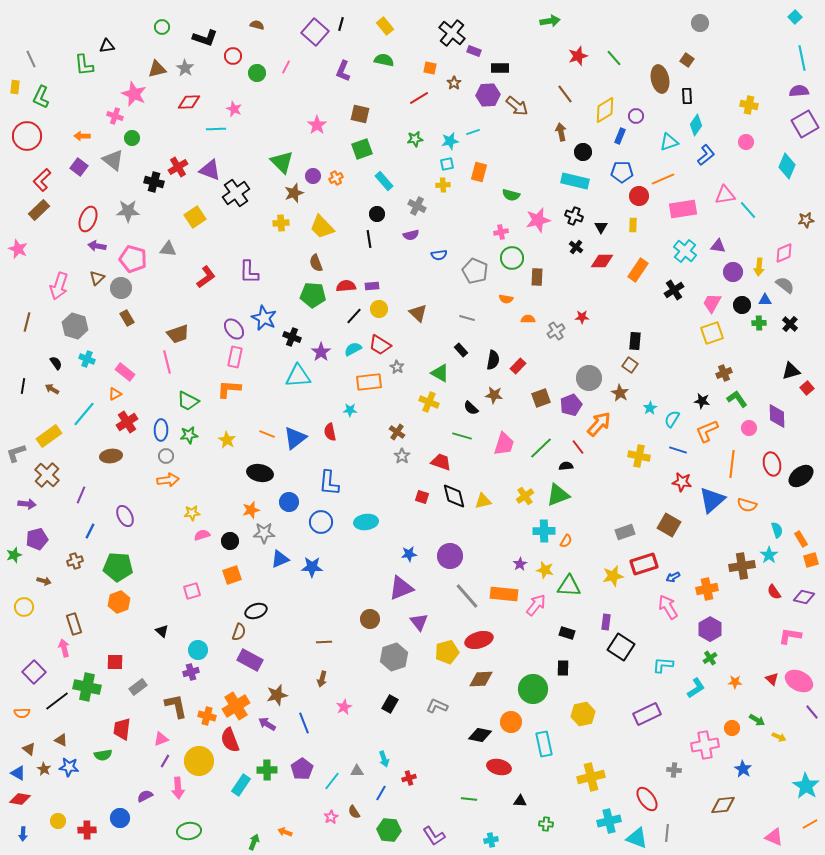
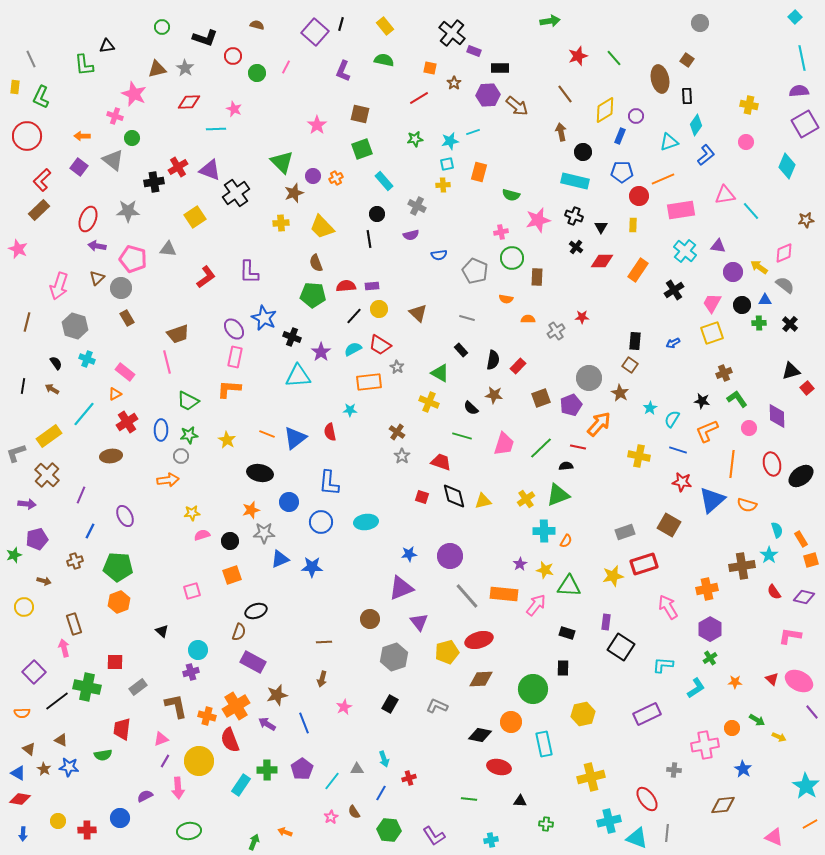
black cross at (154, 182): rotated 24 degrees counterclockwise
pink rectangle at (683, 209): moved 2 px left, 1 px down
cyan line at (748, 210): moved 3 px right, 1 px down
yellow arrow at (759, 267): rotated 120 degrees clockwise
red line at (578, 447): rotated 42 degrees counterclockwise
gray circle at (166, 456): moved 15 px right
yellow cross at (525, 496): moved 1 px right, 3 px down
blue arrow at (673, 577): moved 234 px up
purple rectangle at (250, 660): moved 3 px right, 2 px down
gray triangle at (357, 771): moved 2 px up
